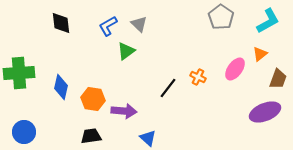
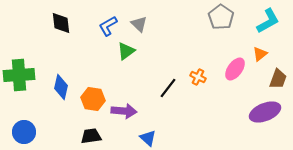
green cross: moved 2 px down
